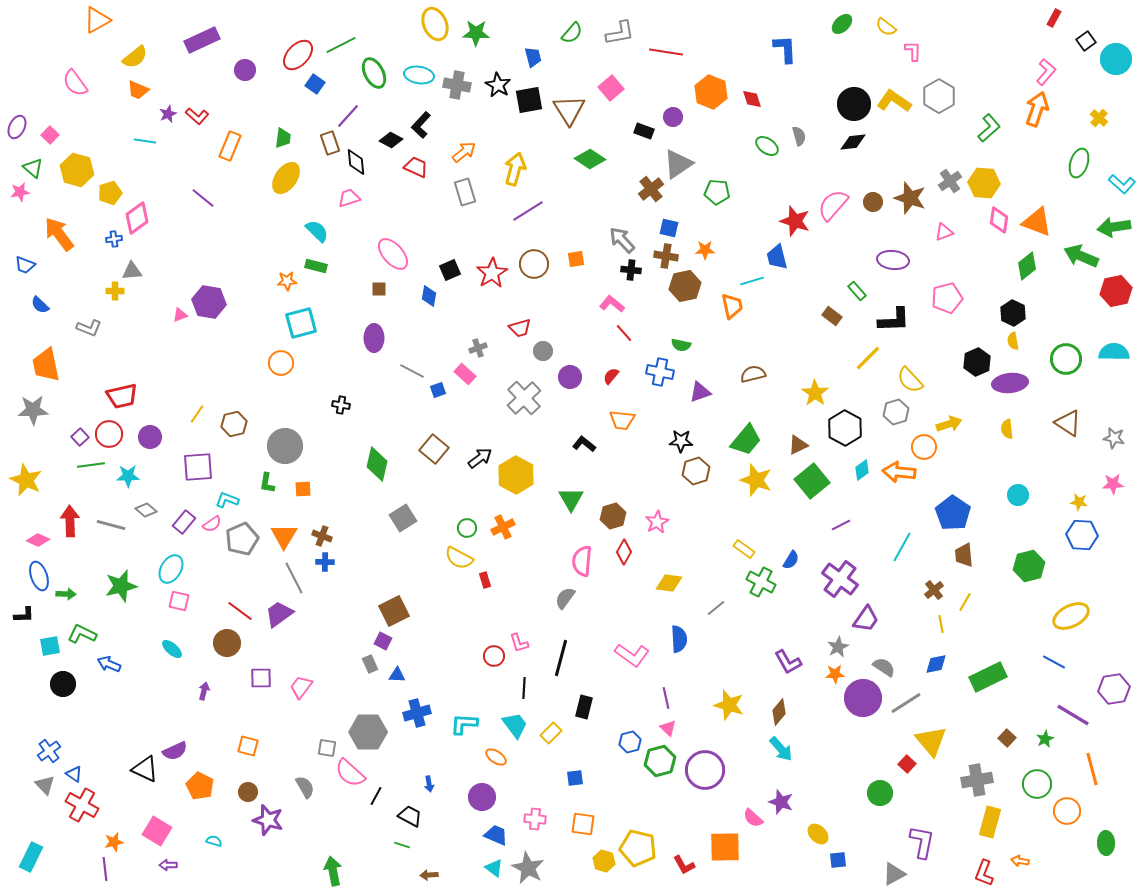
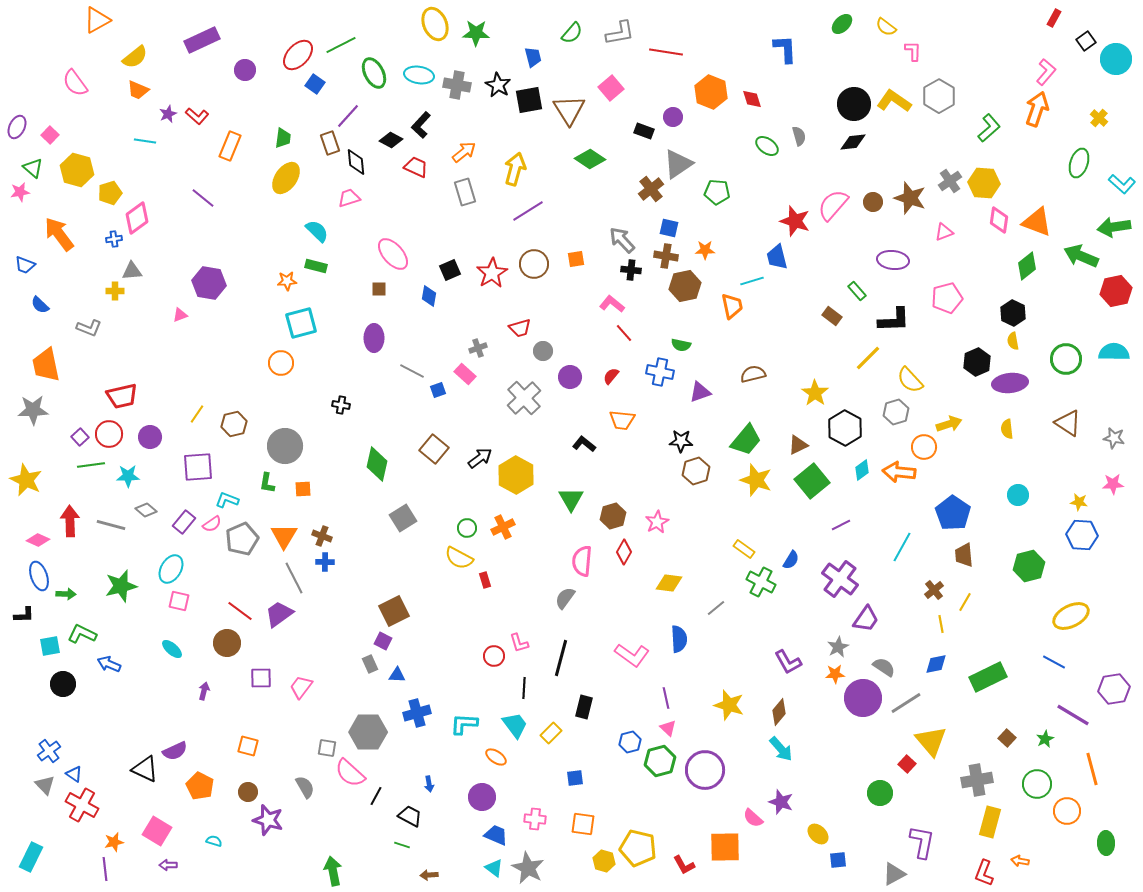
purple hexagon at (209, 302): moved 19 px up
